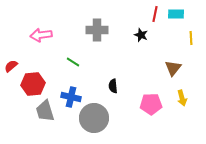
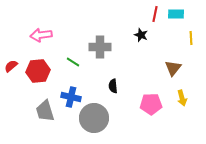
gray cross: moved 3 px right, 17 px down
red hexagon: moved 5 px right, 13 px up
